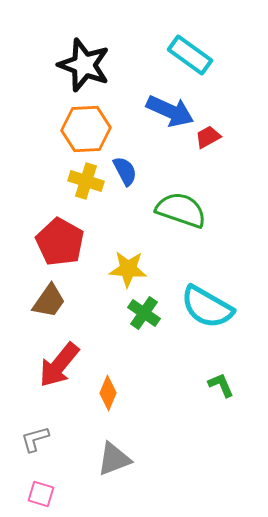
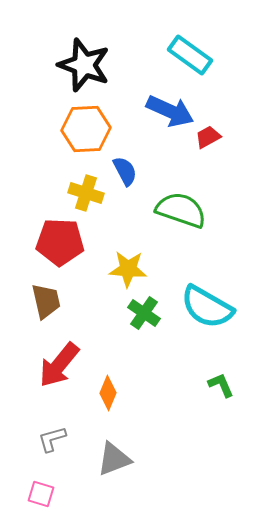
yellow cross: moved 12 px down
red pentagon: rotated 27 degrees counterclockwise
brown trapezoid: moved 3 px left; rotated 48 degrees counterclockwise
gray L-shape: moved 17 px right
